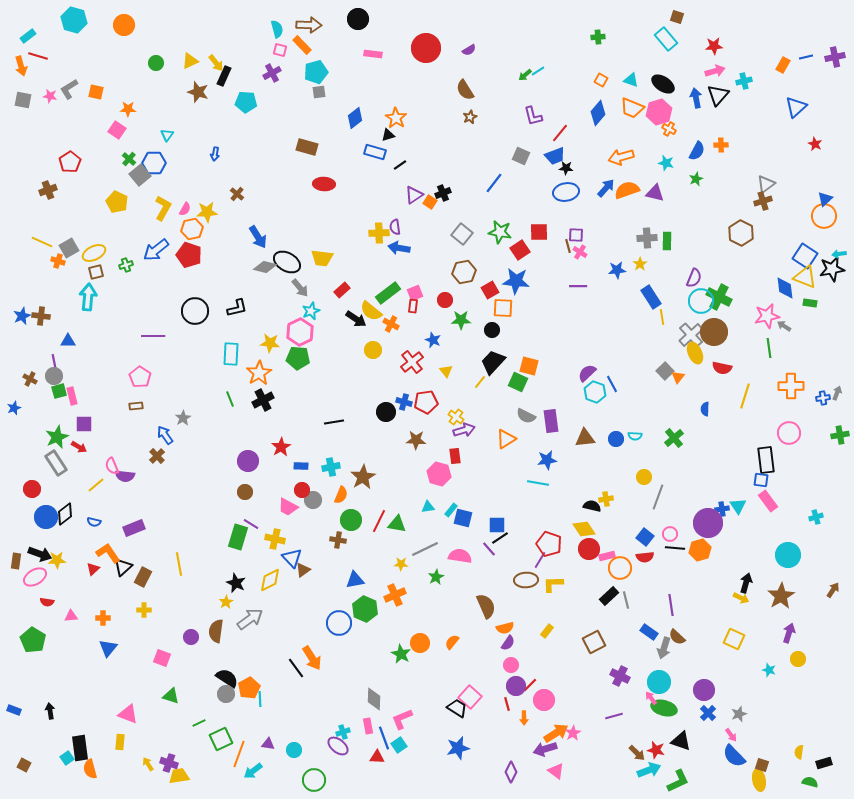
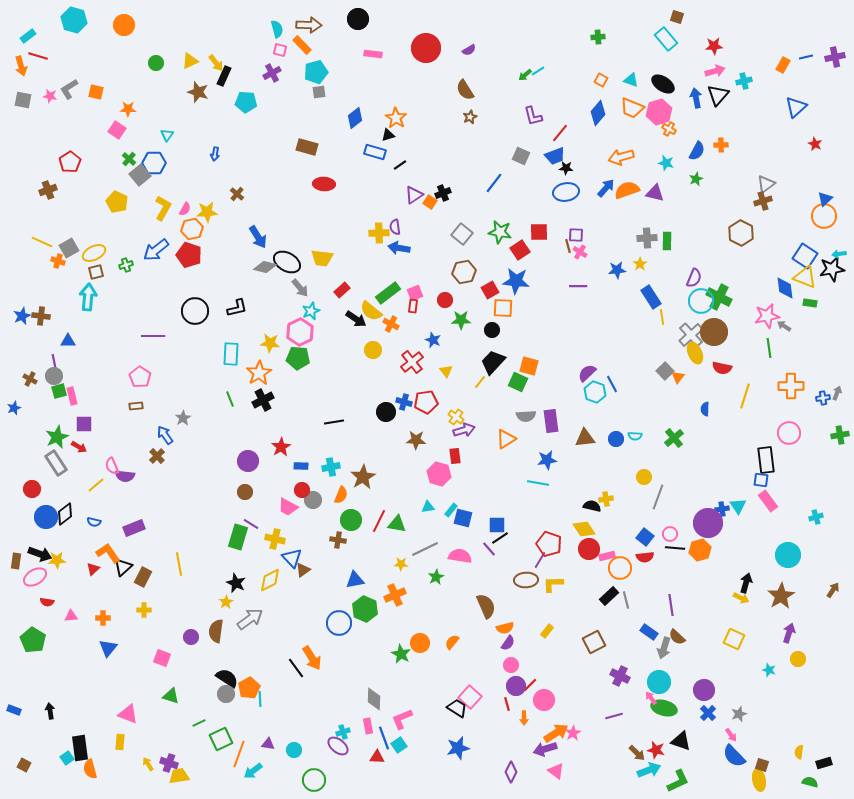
gray semicircle at (526, 416): rotated 30 degrees counterclockwise
